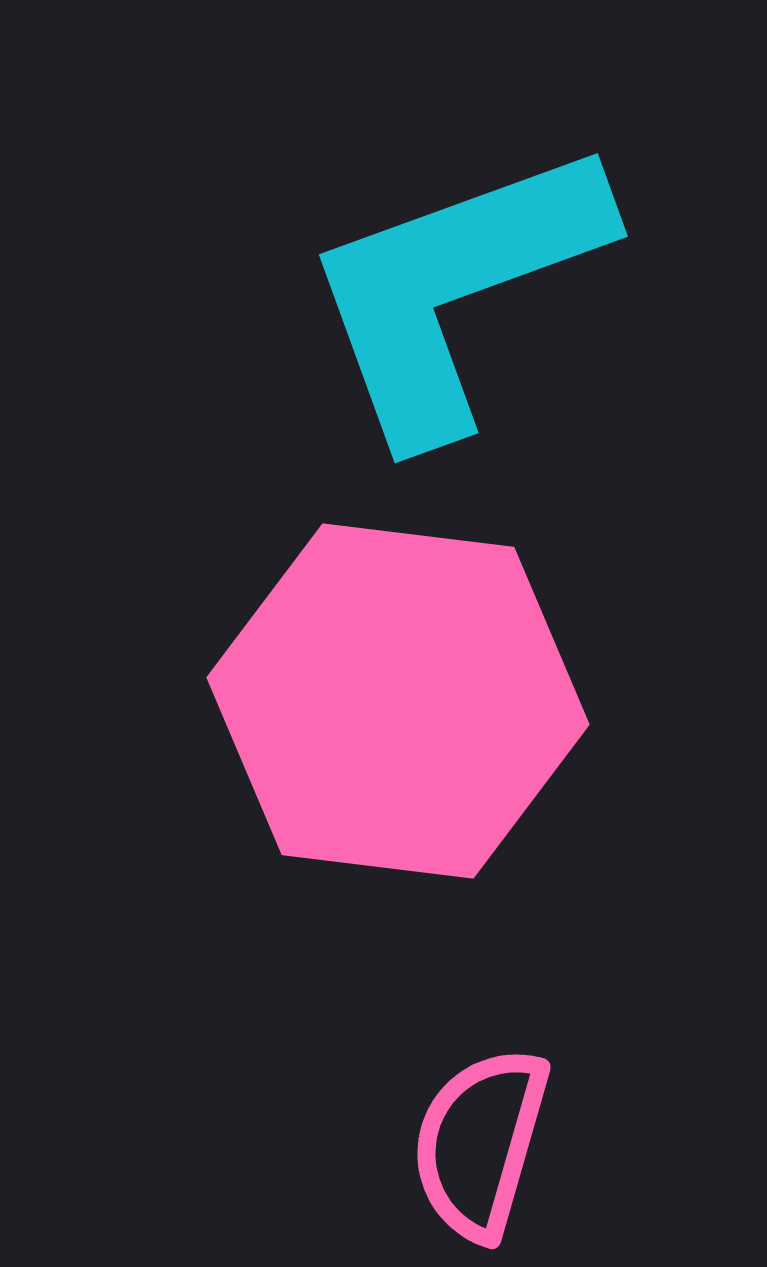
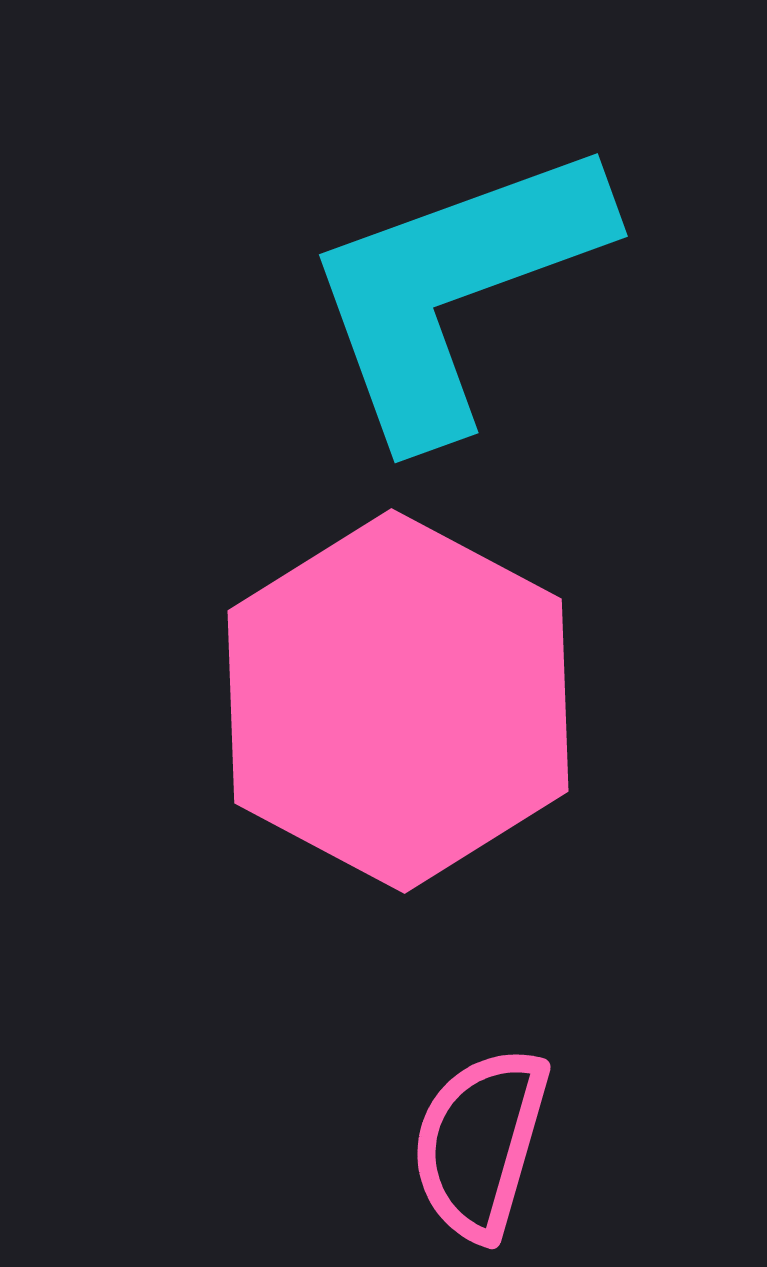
pink hexagon: rotated 21 degrees clockwise
